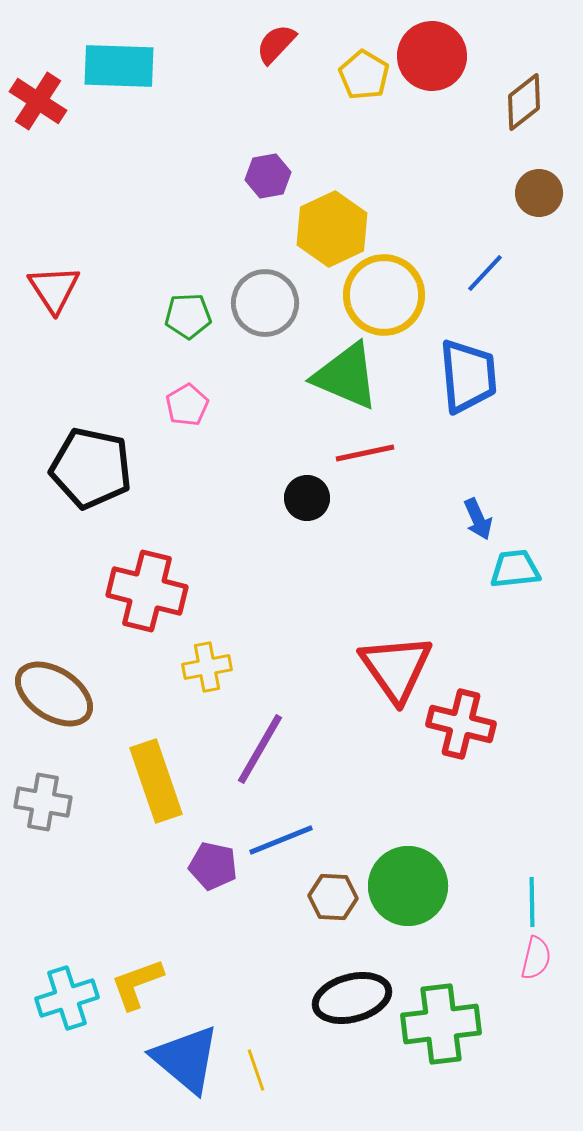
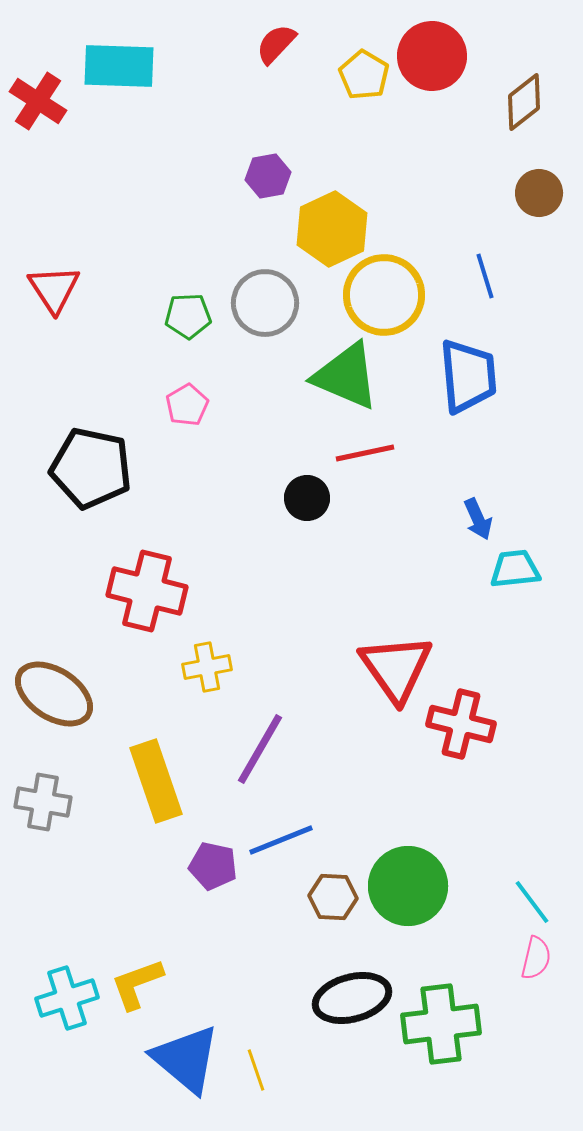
blue line at (485, 273): moved 3 px down; rotated 60 degrees counterclockwise
cyan line at (532, 902): rotated 36 degrees counterclockwise
